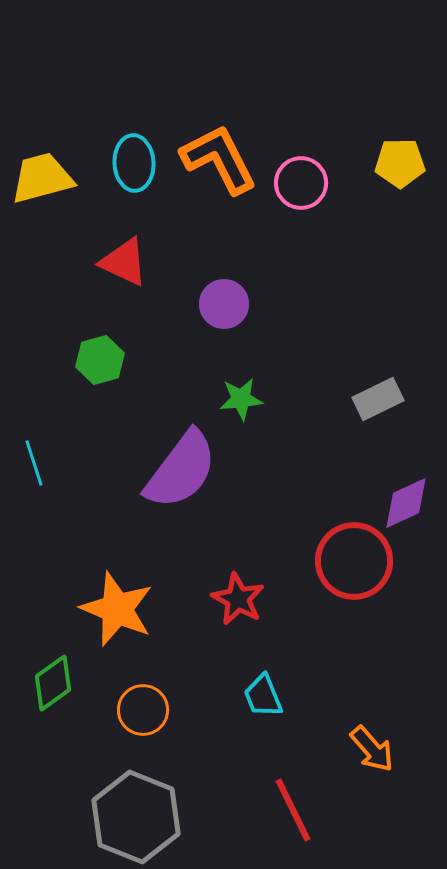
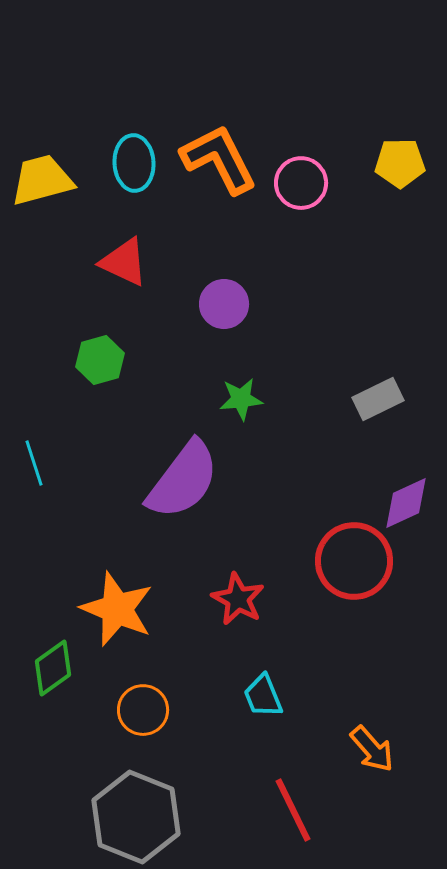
yellow trapezoid: moved 2 px down
purple semicircle: moved 2 px right, 10 px down
green diamond: moved 15 px up
